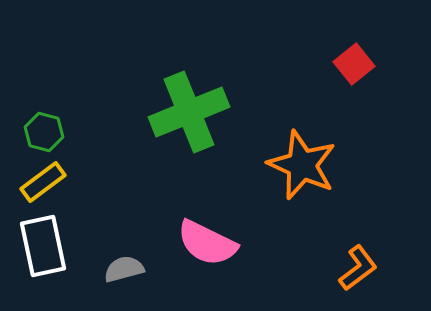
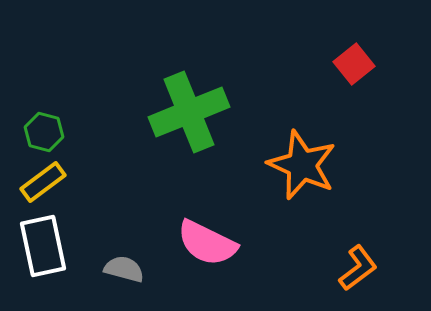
gray semicircle: rotated 30 degrees clockwise
